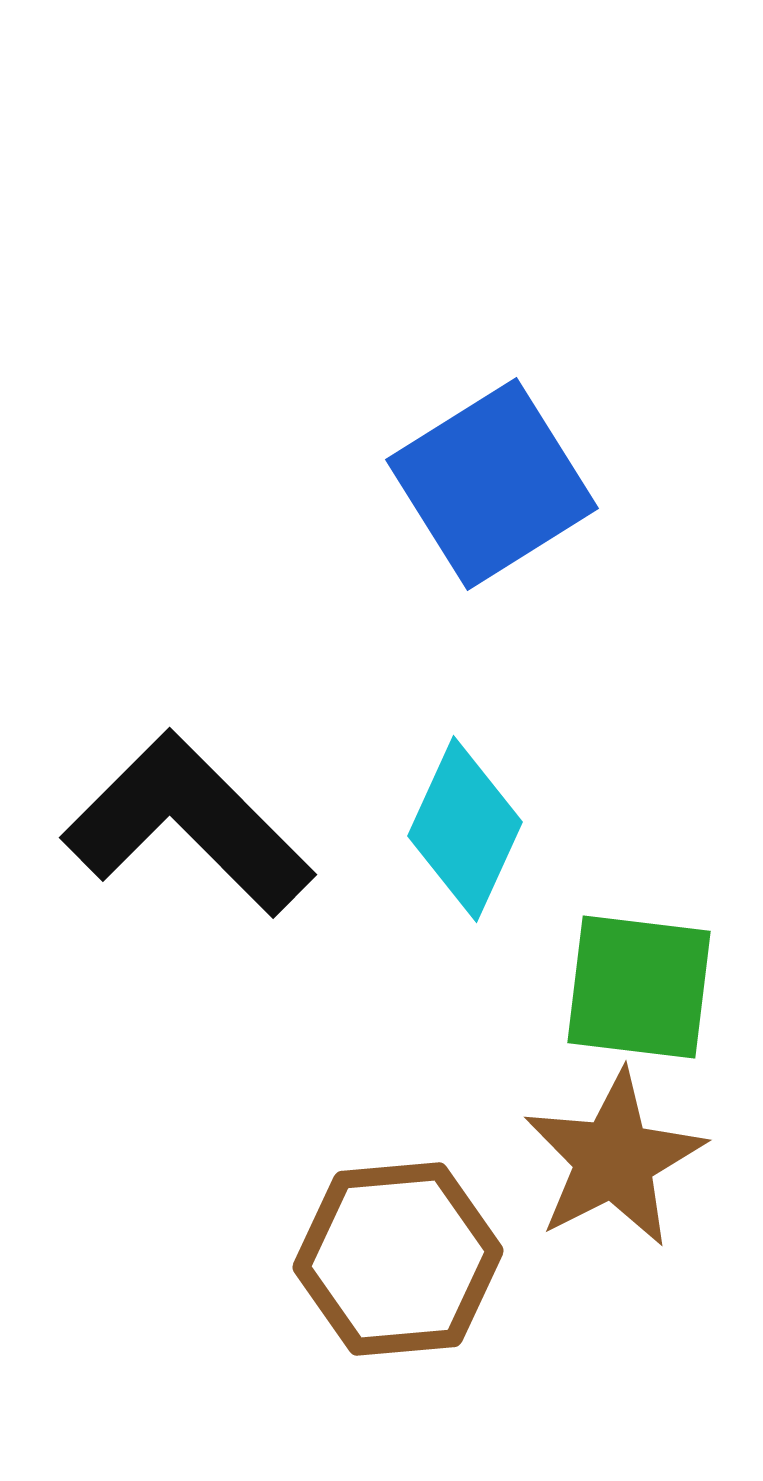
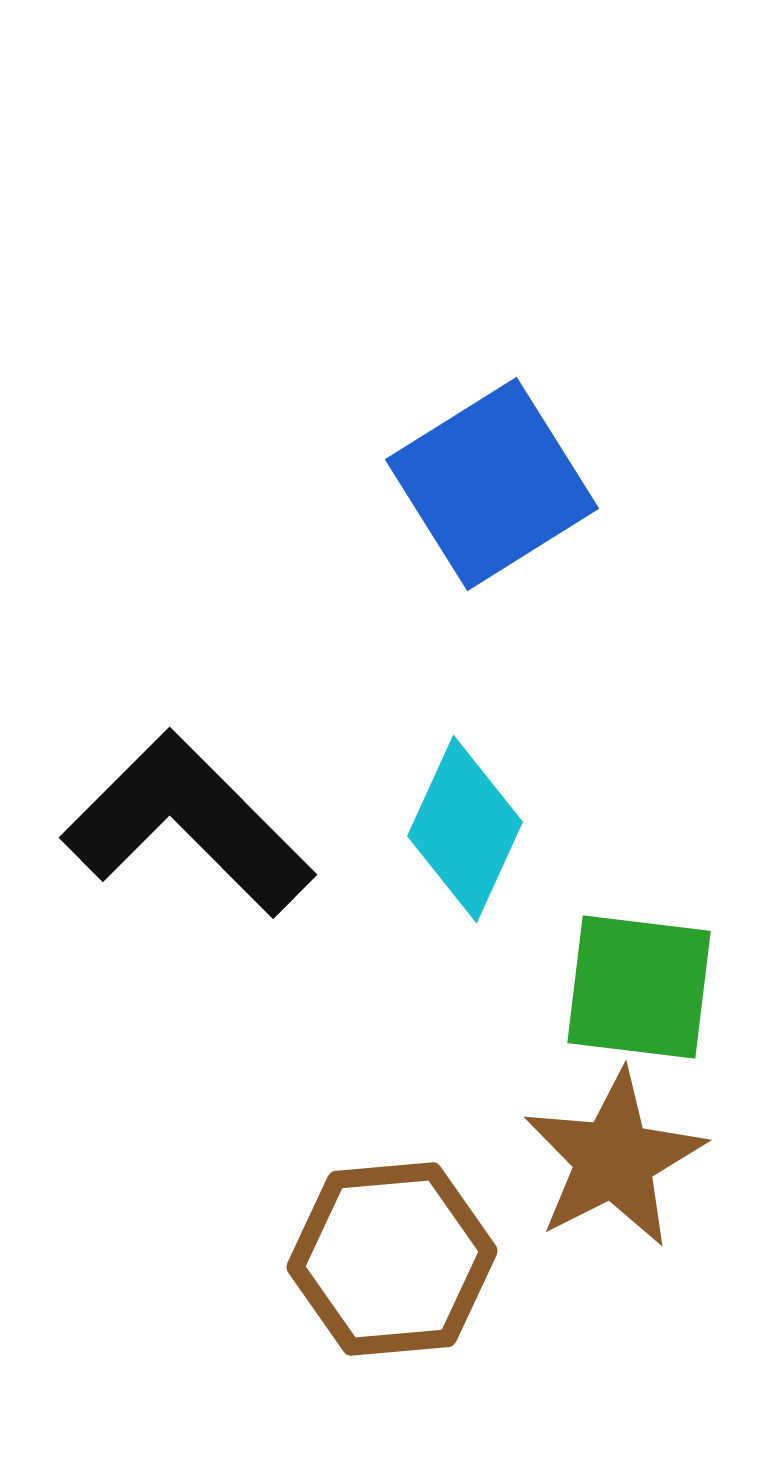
brown hexagon: moved 6 px left
